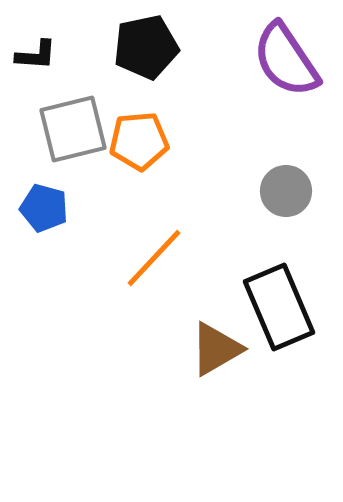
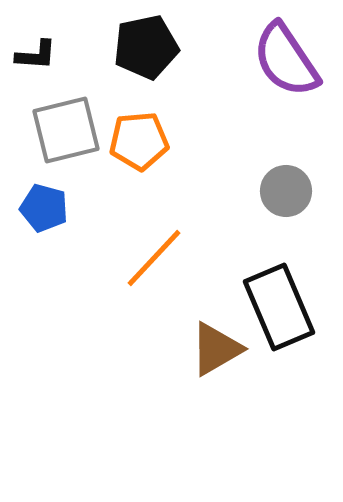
gray square: moved 7 px left, 1 px down
